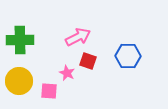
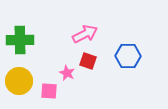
pink arrow: moved 7 px right, 3 px up
